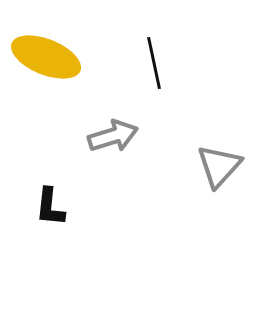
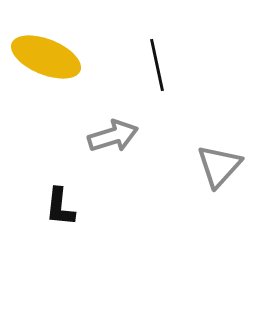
black line: moved 3 px right, 2 px down
black L-shape: moved 10 px right
